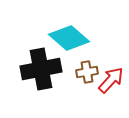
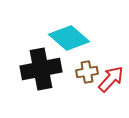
red arrow: moved 1 px up
